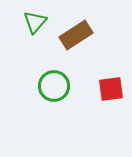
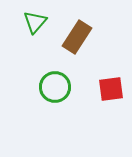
brown rectangle: moved 1 px right, 2 px down; rotated 24 degrees counterclockwise
green circle: moved 1 px right, 1 px down
